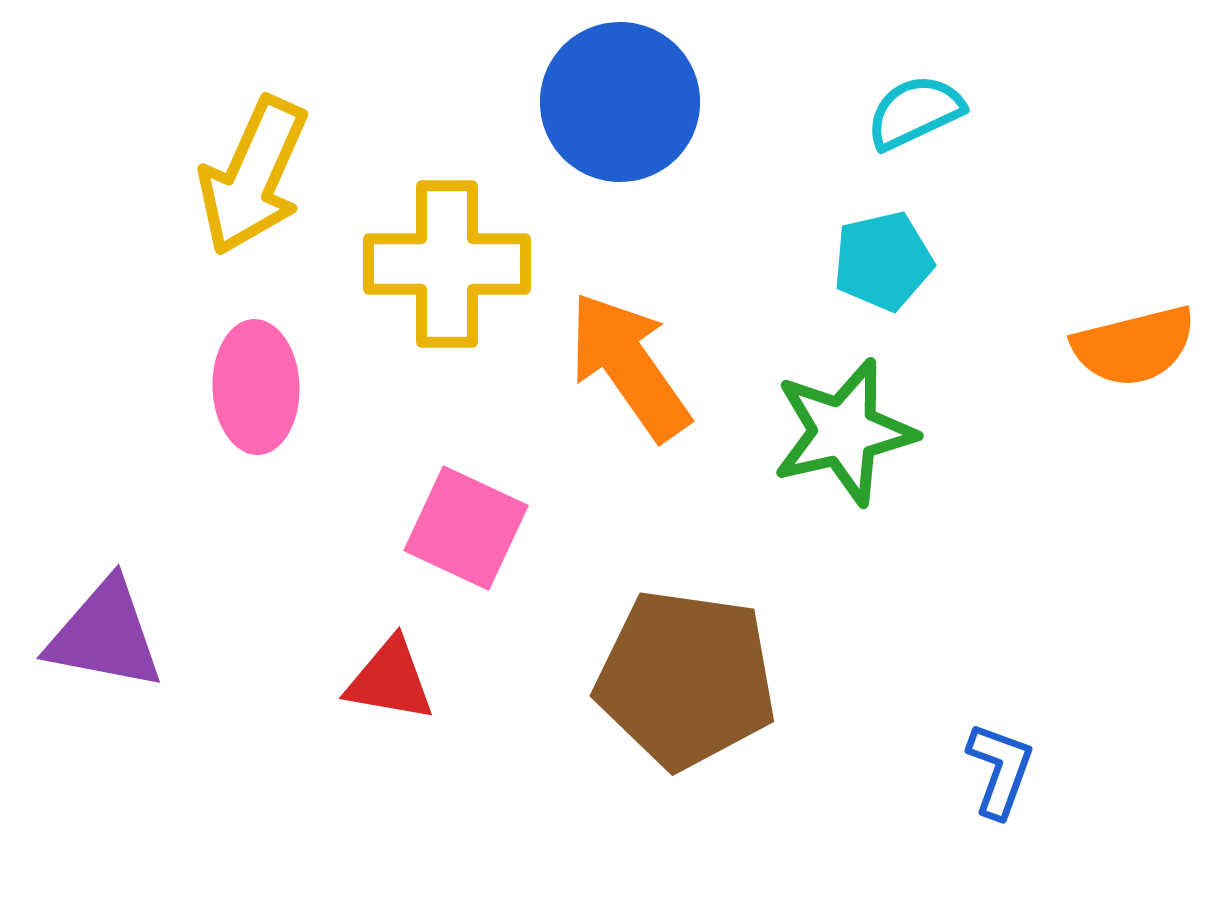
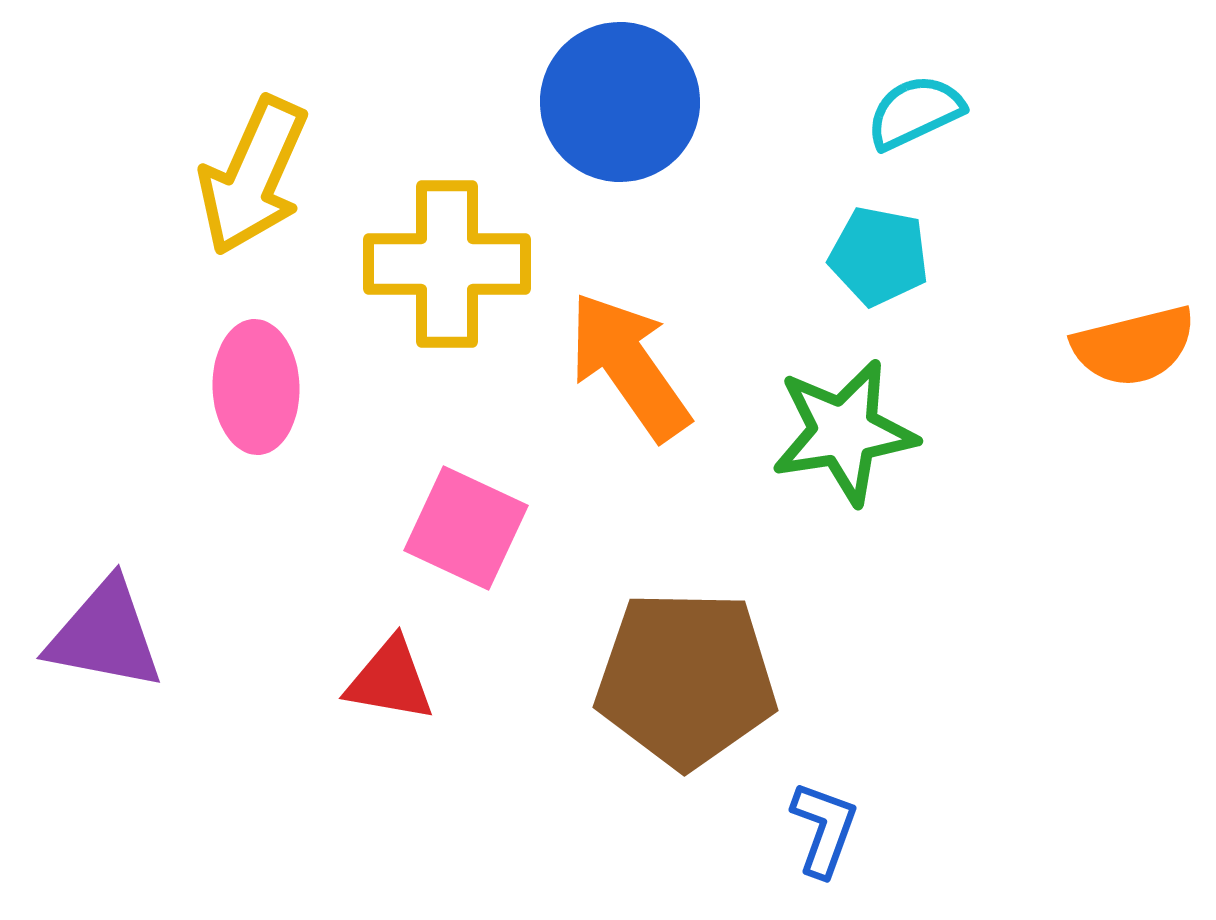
cyan pentagon: moved 4 px left, 5 px up; rotated 24 degrees clockwise
green star: rotated 4 degrees clockwise
brown pentagon: rotated 7 degrees counterclockwise
blue L-shape: moved 176 px left, 59 px down
